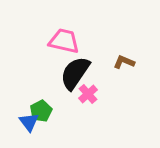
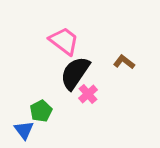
pink trapezoid: rotated 24 degrees clockwise
brown L-shape: rotated 15 degrees clockwise
blue triangle: moved 5 px left, 8 px down
